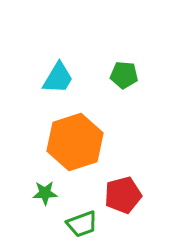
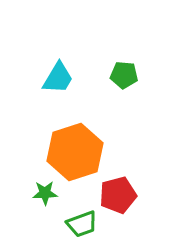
orange hexagon: moved 10 px down
red pentagon: moved 5 px left
